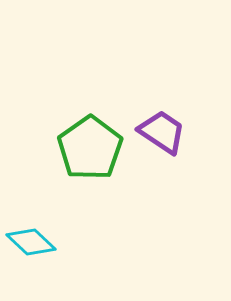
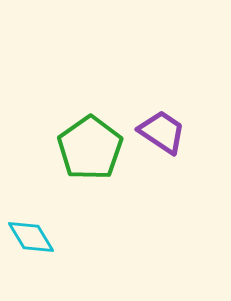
cyan diamond: moved 5 px up; rotated 15 degrees clockwise
